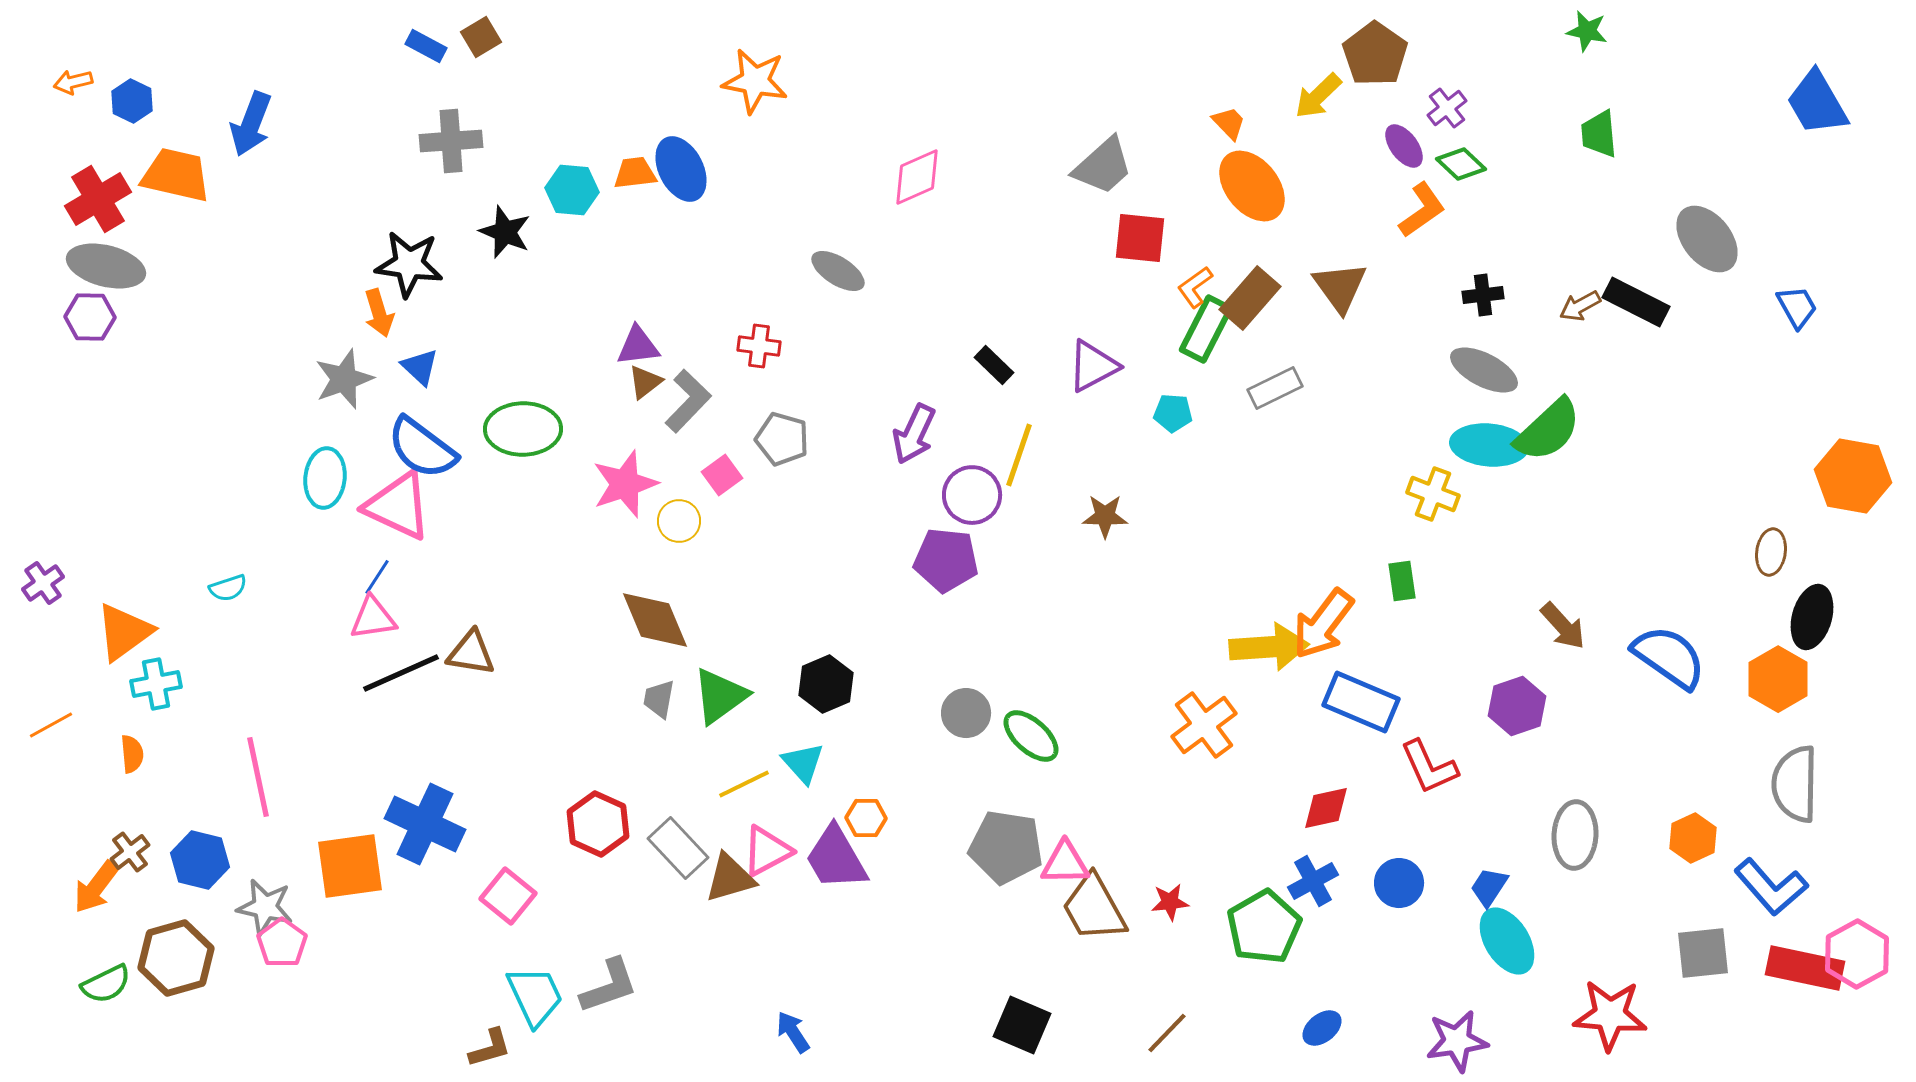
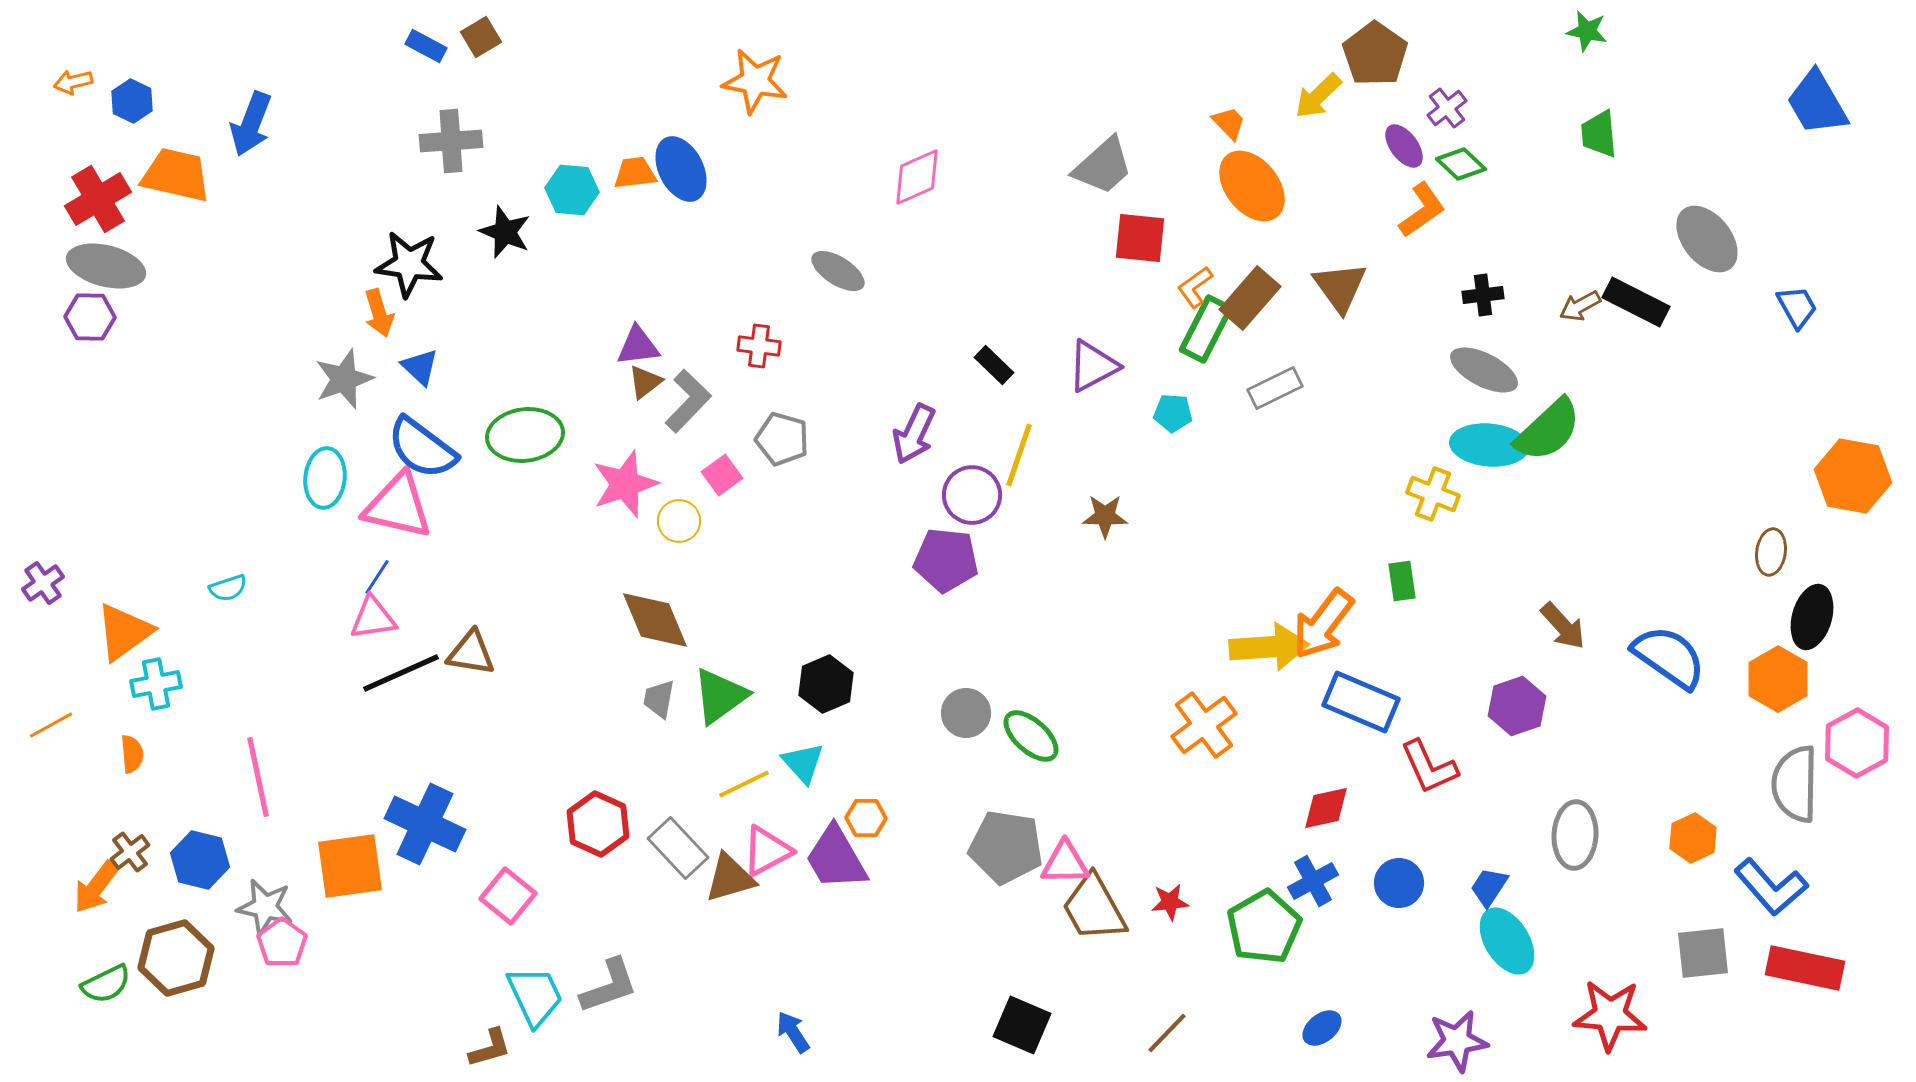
green ellipse at (523, 429): moved 2 px right, 6 px down; rotated 6 degrees counterclockwise
pink triangle at (398, 506): rotated 12 degrees counterclockwise
pink hexagon at (1857, 954): moved 211 px up
